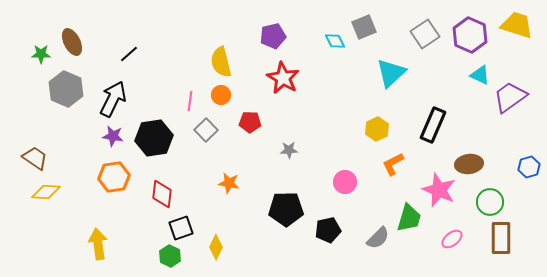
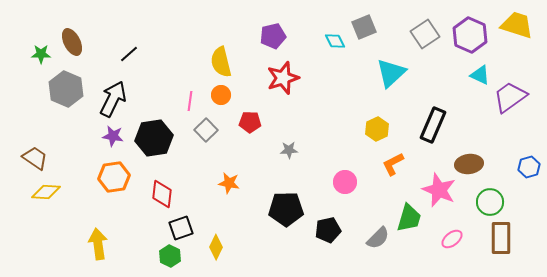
red star at (283, 78): rotated 24 degrees clockwise
